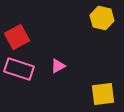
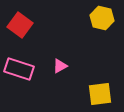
red square: moved 3 px right, 12 px up; rotated 25 degrees counterclockwise
pink triangle: moved 2 px right
yellow square: moved 3 px left
